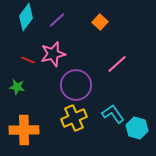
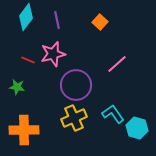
purple line: rotated 60 degrees counterclockwise
